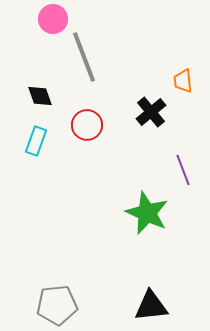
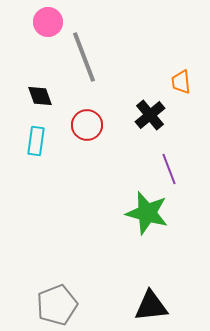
pink circle: moved 5 px left, 3 px down
orange trapezoid: moved 2 px left, 1 px down
black cross: moved 1 px left, 3 px down
cyan rectangle: rotated 12 degrees counterclockwise
purple line: moved 14 px left, 1 px up
green star: rotated 9 degrees counterclockwise
gray pentagon: rotated 15 degrees counterclockwise
